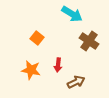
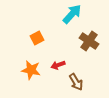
cyan arrow: rotated 80 degrees counterclockwise
orange square: rotated 24 degrees clockwise
red arrow: rotated 64 degrees clockwise
brown arrow: rotated 84 degrees clockwise
